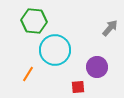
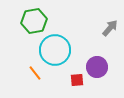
green hexagon: rotated 15 degrees counterclockwise
orange line: moved 7 px right, 1 px up; rotated 70 degrees counterclockwise
red square: moved 1 px left, 7 px up
